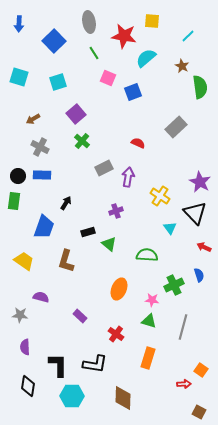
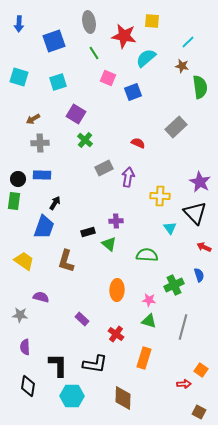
cyan line at (188, 36): moved 6 px down
blue square at (54, 41): rotated 25 degrees clockwise
brown star at (182, 66): rotated 16 degrees counterclockwise
purple square at (76, 114): rotated 18 degrees counterclockwise
green cross at (82, 141): moved 3 px right, 1 px up
gray cross at (40, 147): moved 4 px up; rotated 30 degrees counterclockwise
black circle at (18, 176): moved 3 px down
yellow cross at (160, 196): rotated 30 degrees counterclockwise
black arrow at (66, 203): moved 11 px left
purple cross at (116, 211): moved 10 px down; rotated 16 degrees clockwise
orange ellipse at (119, 289): moved 2 px left, 1 px down; rotated 20 degrees counterclockwise
pink star at (152, 300): moved 3 px left
purple rectangle at (80, 316): moved 2 px right, 3 px down
orange rectangle at (148, 358): moved 4 px left
